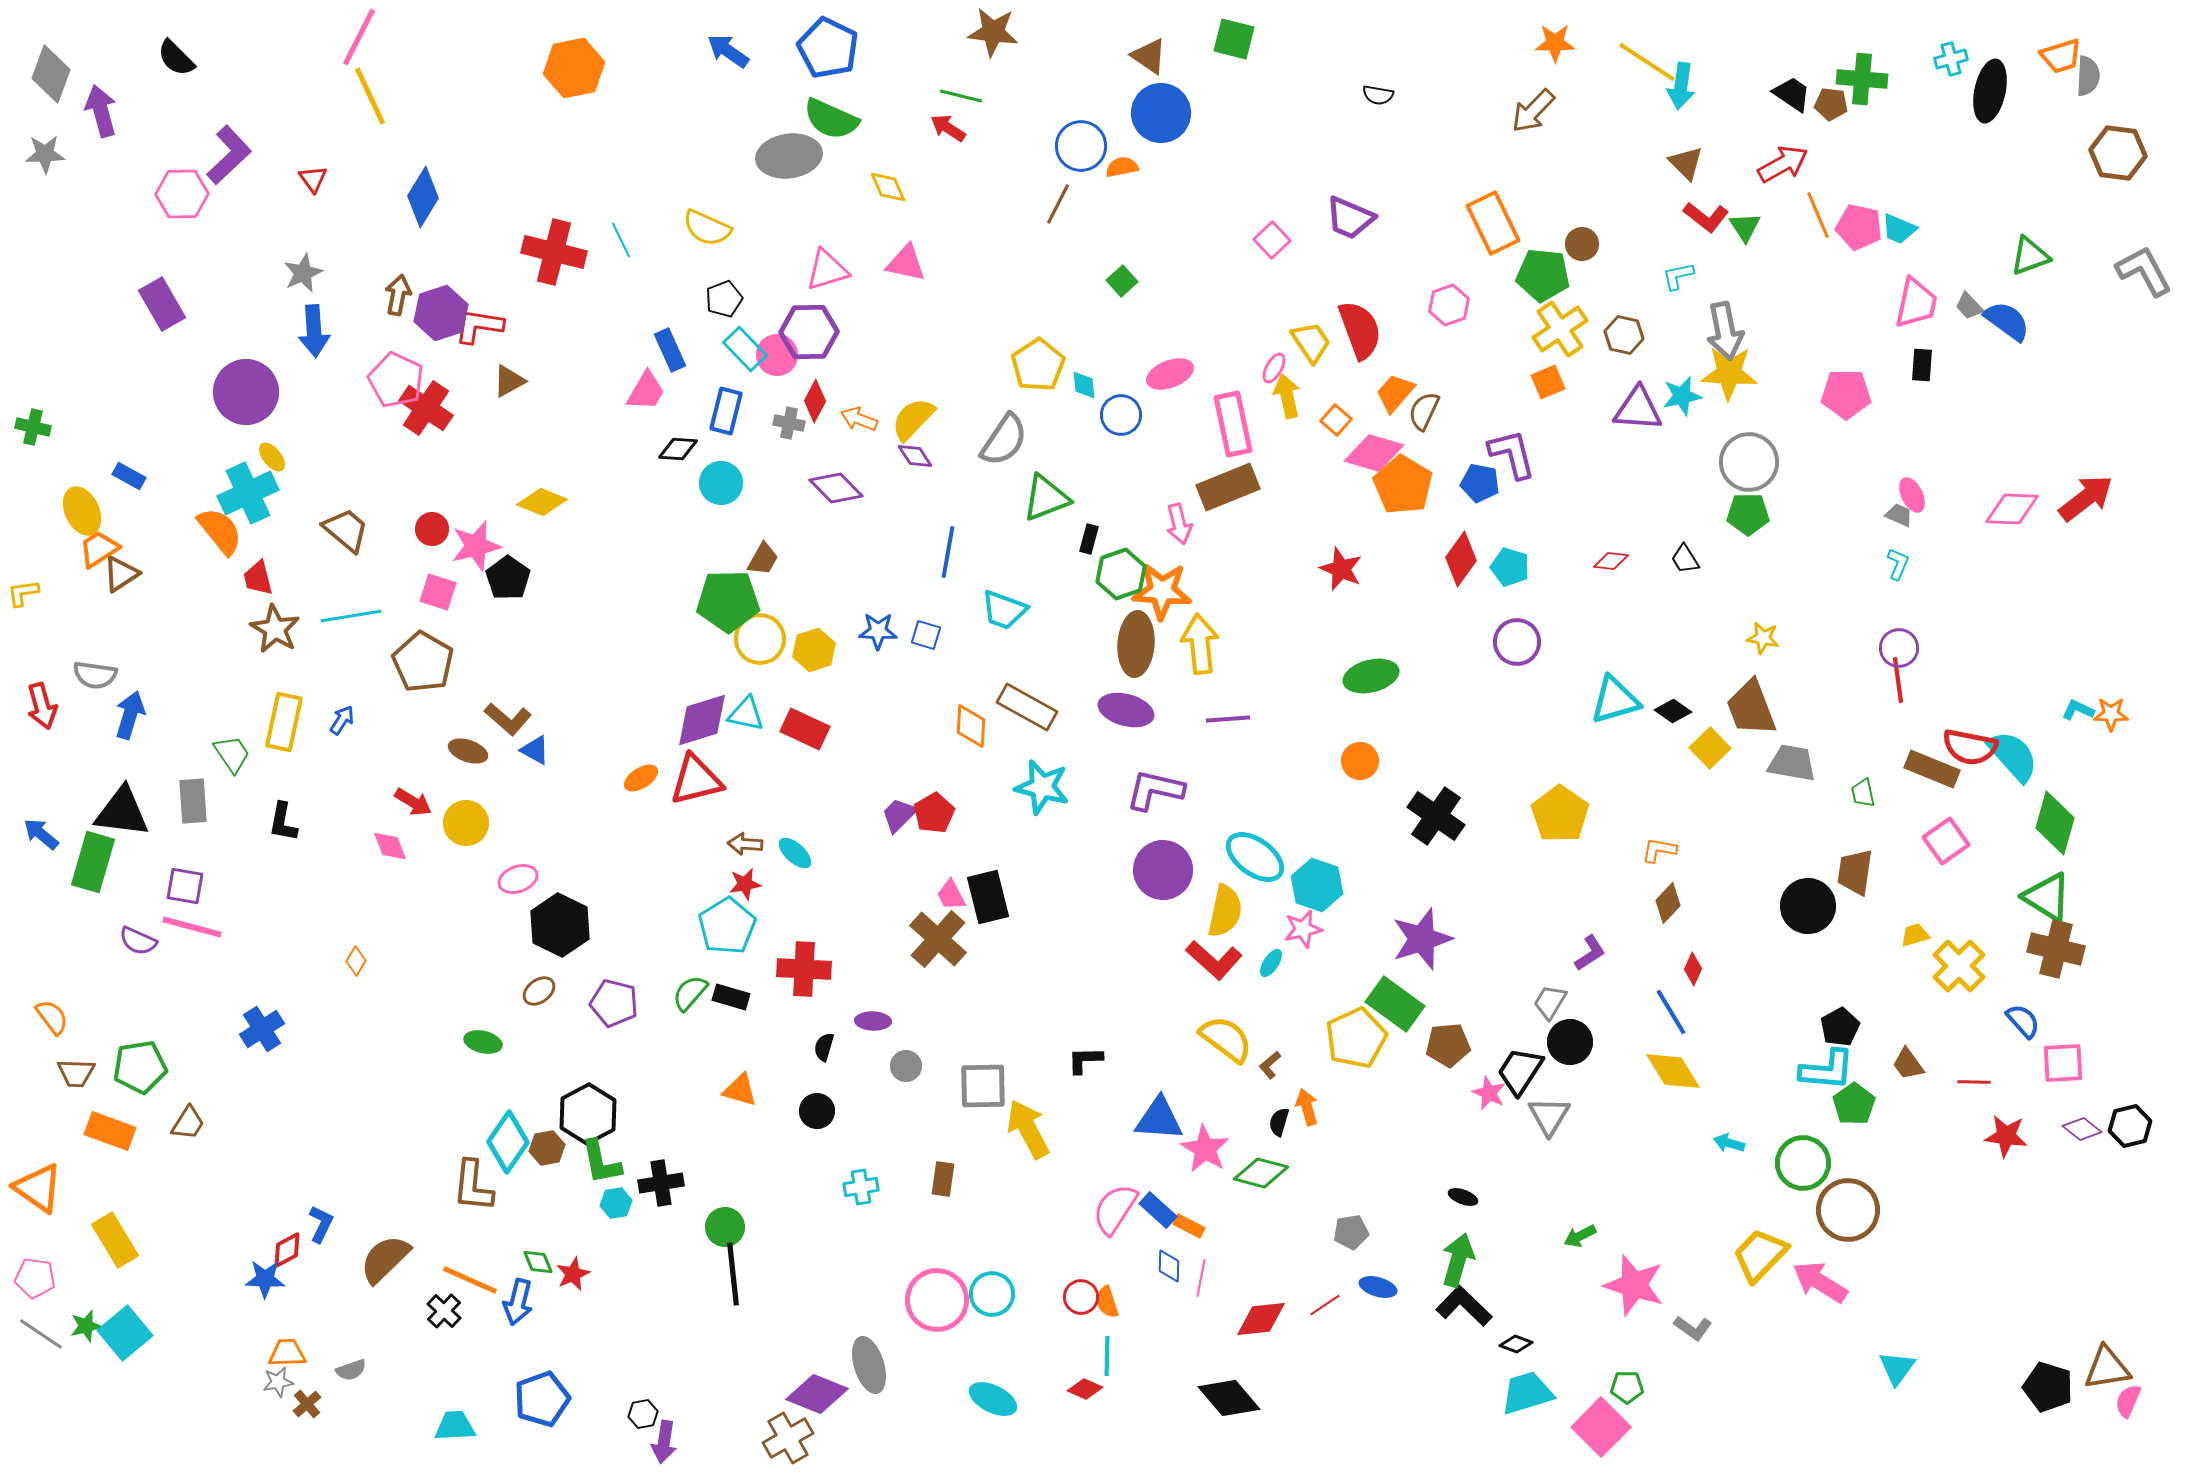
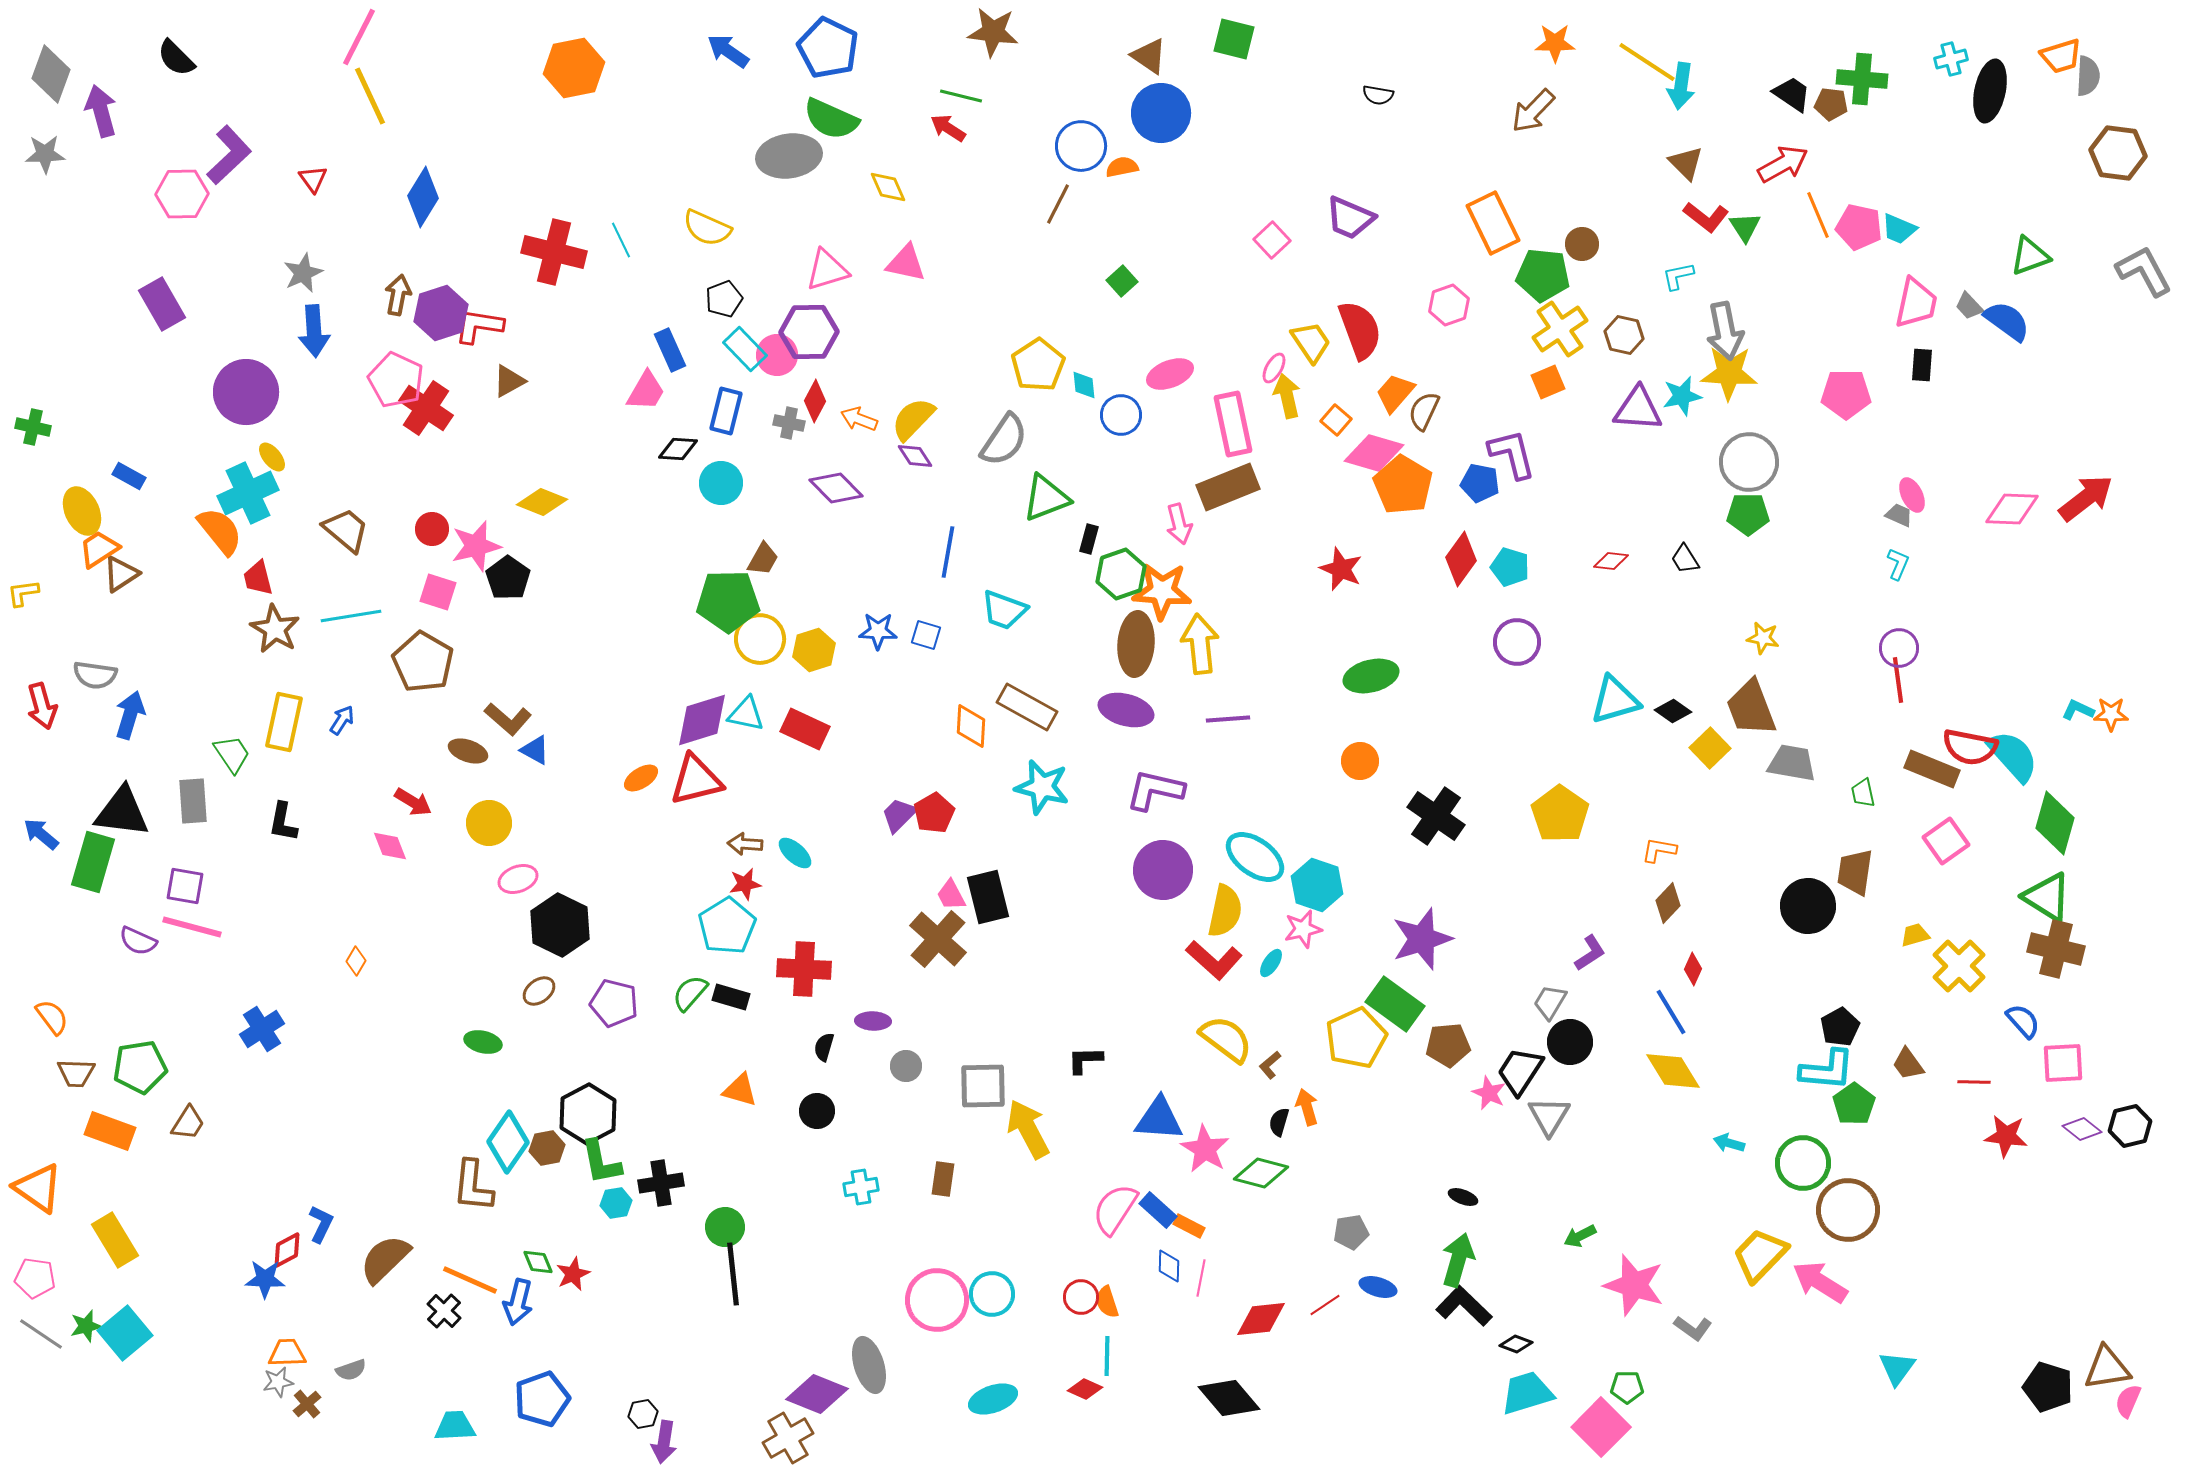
yellow circle at (466, 823): moved 23 px right
cyan ellipse at (993, 1399): rotated 45 degrees counterclockwise
